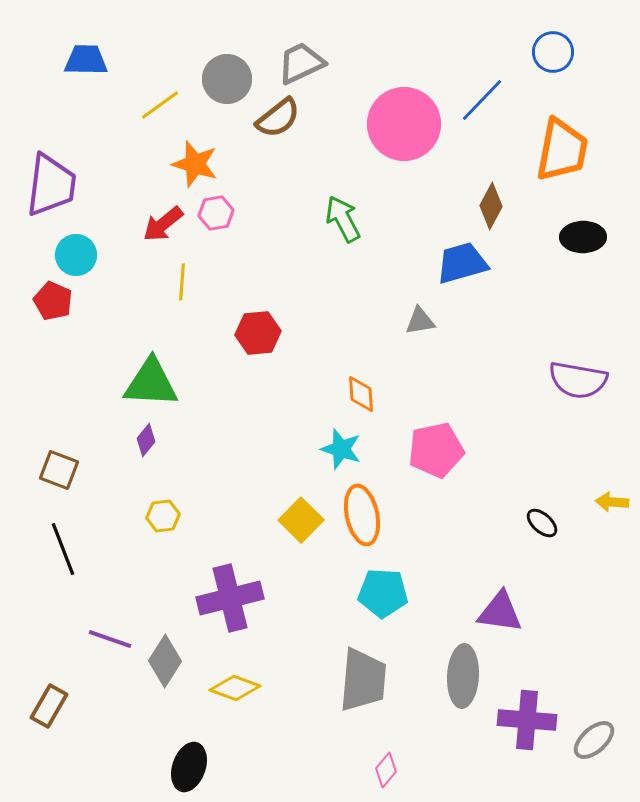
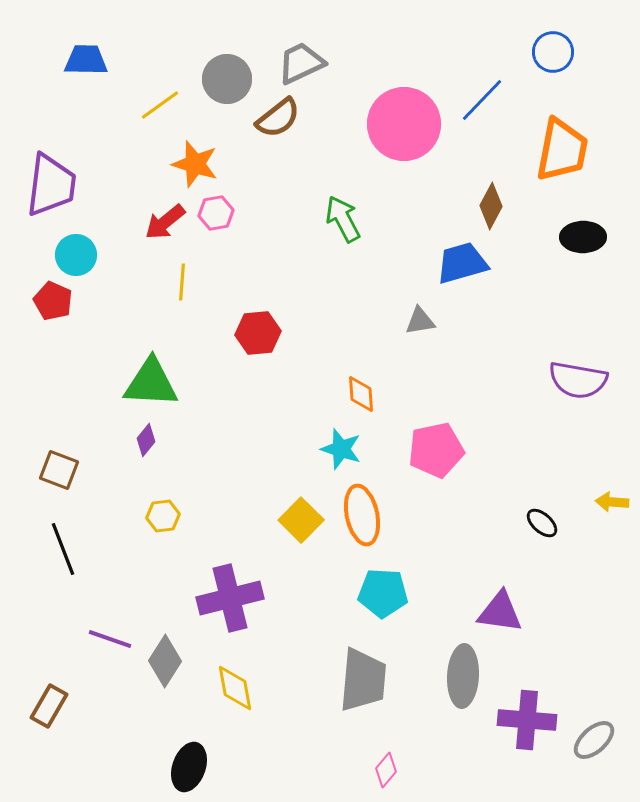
red arrow at (163, 224): moved 2 px right, 2 px up
yellow diamond at (235, 688): rotated 60 degrees clockwise
